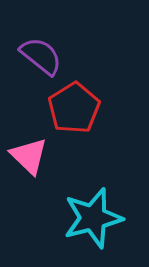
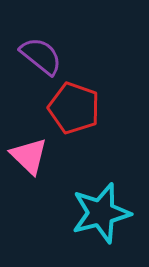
red pentagon: rotated 21 degrees counterclockwise
cyan star: moved 8 px right, 5 px up
